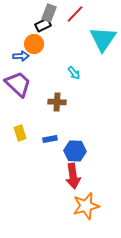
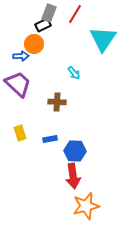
red line: rotated 12 degrees counterclockwise
